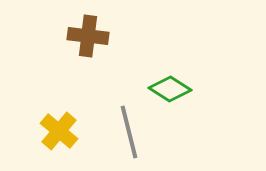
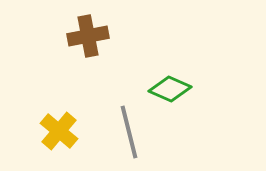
brown cross: rotated 18 degrees counterclockwise
green diamond: rotated 9 degrees counterclockwise
